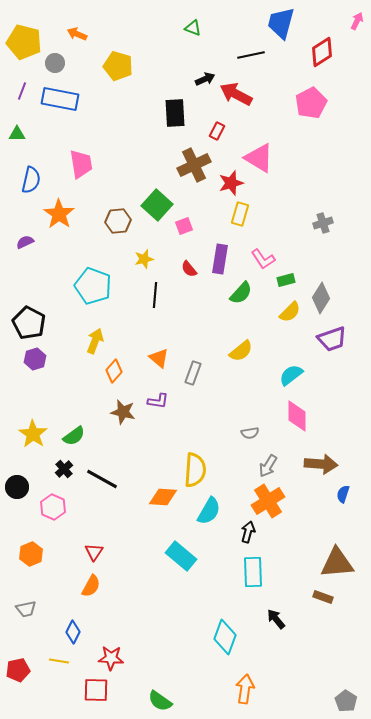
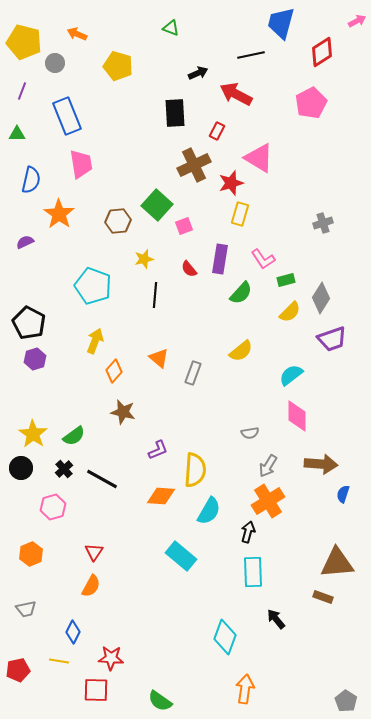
pink arrow at (357, 21): rotated 36 degrees clockwise
green triangle at (193, 28): moved 22 px left
black arrow at (205, 79): moved 7 px left, 6 px up
blue rectangle at (60, 99): moved 7 px right, 17 px down; rotated 57 degrees clockwise
purple L-shape at (158, 401): moved 49 px down; rotated 30 degrees counterclockwise
black circle at (17, 487): moved 4 px right, 19 px up
orange diamond at (163, 497): moved 2 px left, 1 px up
pink hexagon at (53, 507): rotated 20 degrees clockwise
